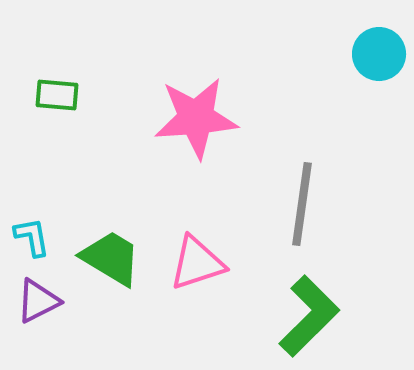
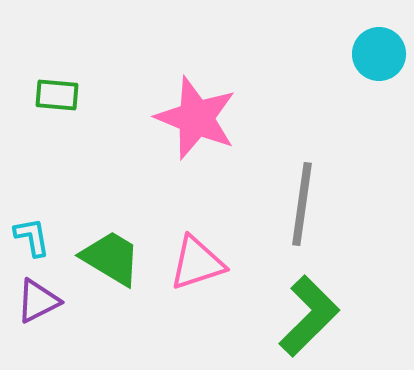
pink star: rotated 26 degrees clockwise
